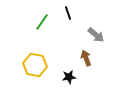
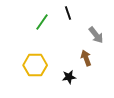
gray arrow: rotated 12 degrees clockwise
yellow hexagon: rotated 10 degrees counterclockwise
